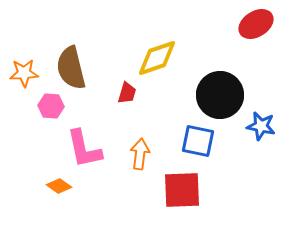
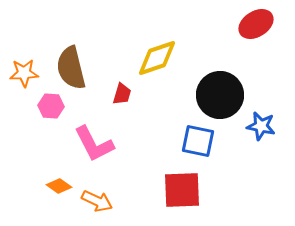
red trapezoid: moved 5 px left, 1 px down
pink L-shape: moved 10 px right, 5 px up; rotated 15 degrees counterclockwise
orange arrow: moved 43 px left, 47 px down; rotated 108 degrees clockwise
